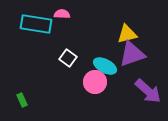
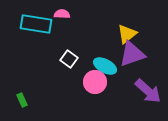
yellow triangle: rotated 25 degrees counterclockwise
white square: moved 1 px right, 1 px down
